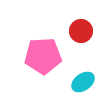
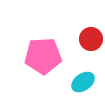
red circle: moved 10 px right, 8 px down
